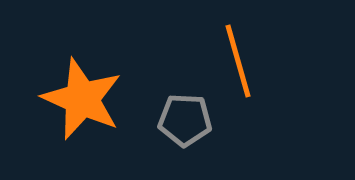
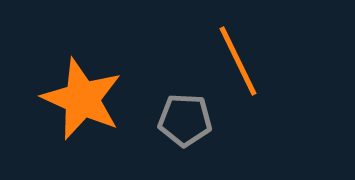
orange line: rotated 10 degrees counterclockwise
